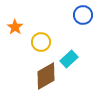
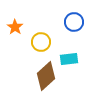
blue circle: moved 9 px left, 7 px down
cyan rectangle: rotated 36 degrees clockwise
brown diamond: rotated 12 degrees counterclockwise
